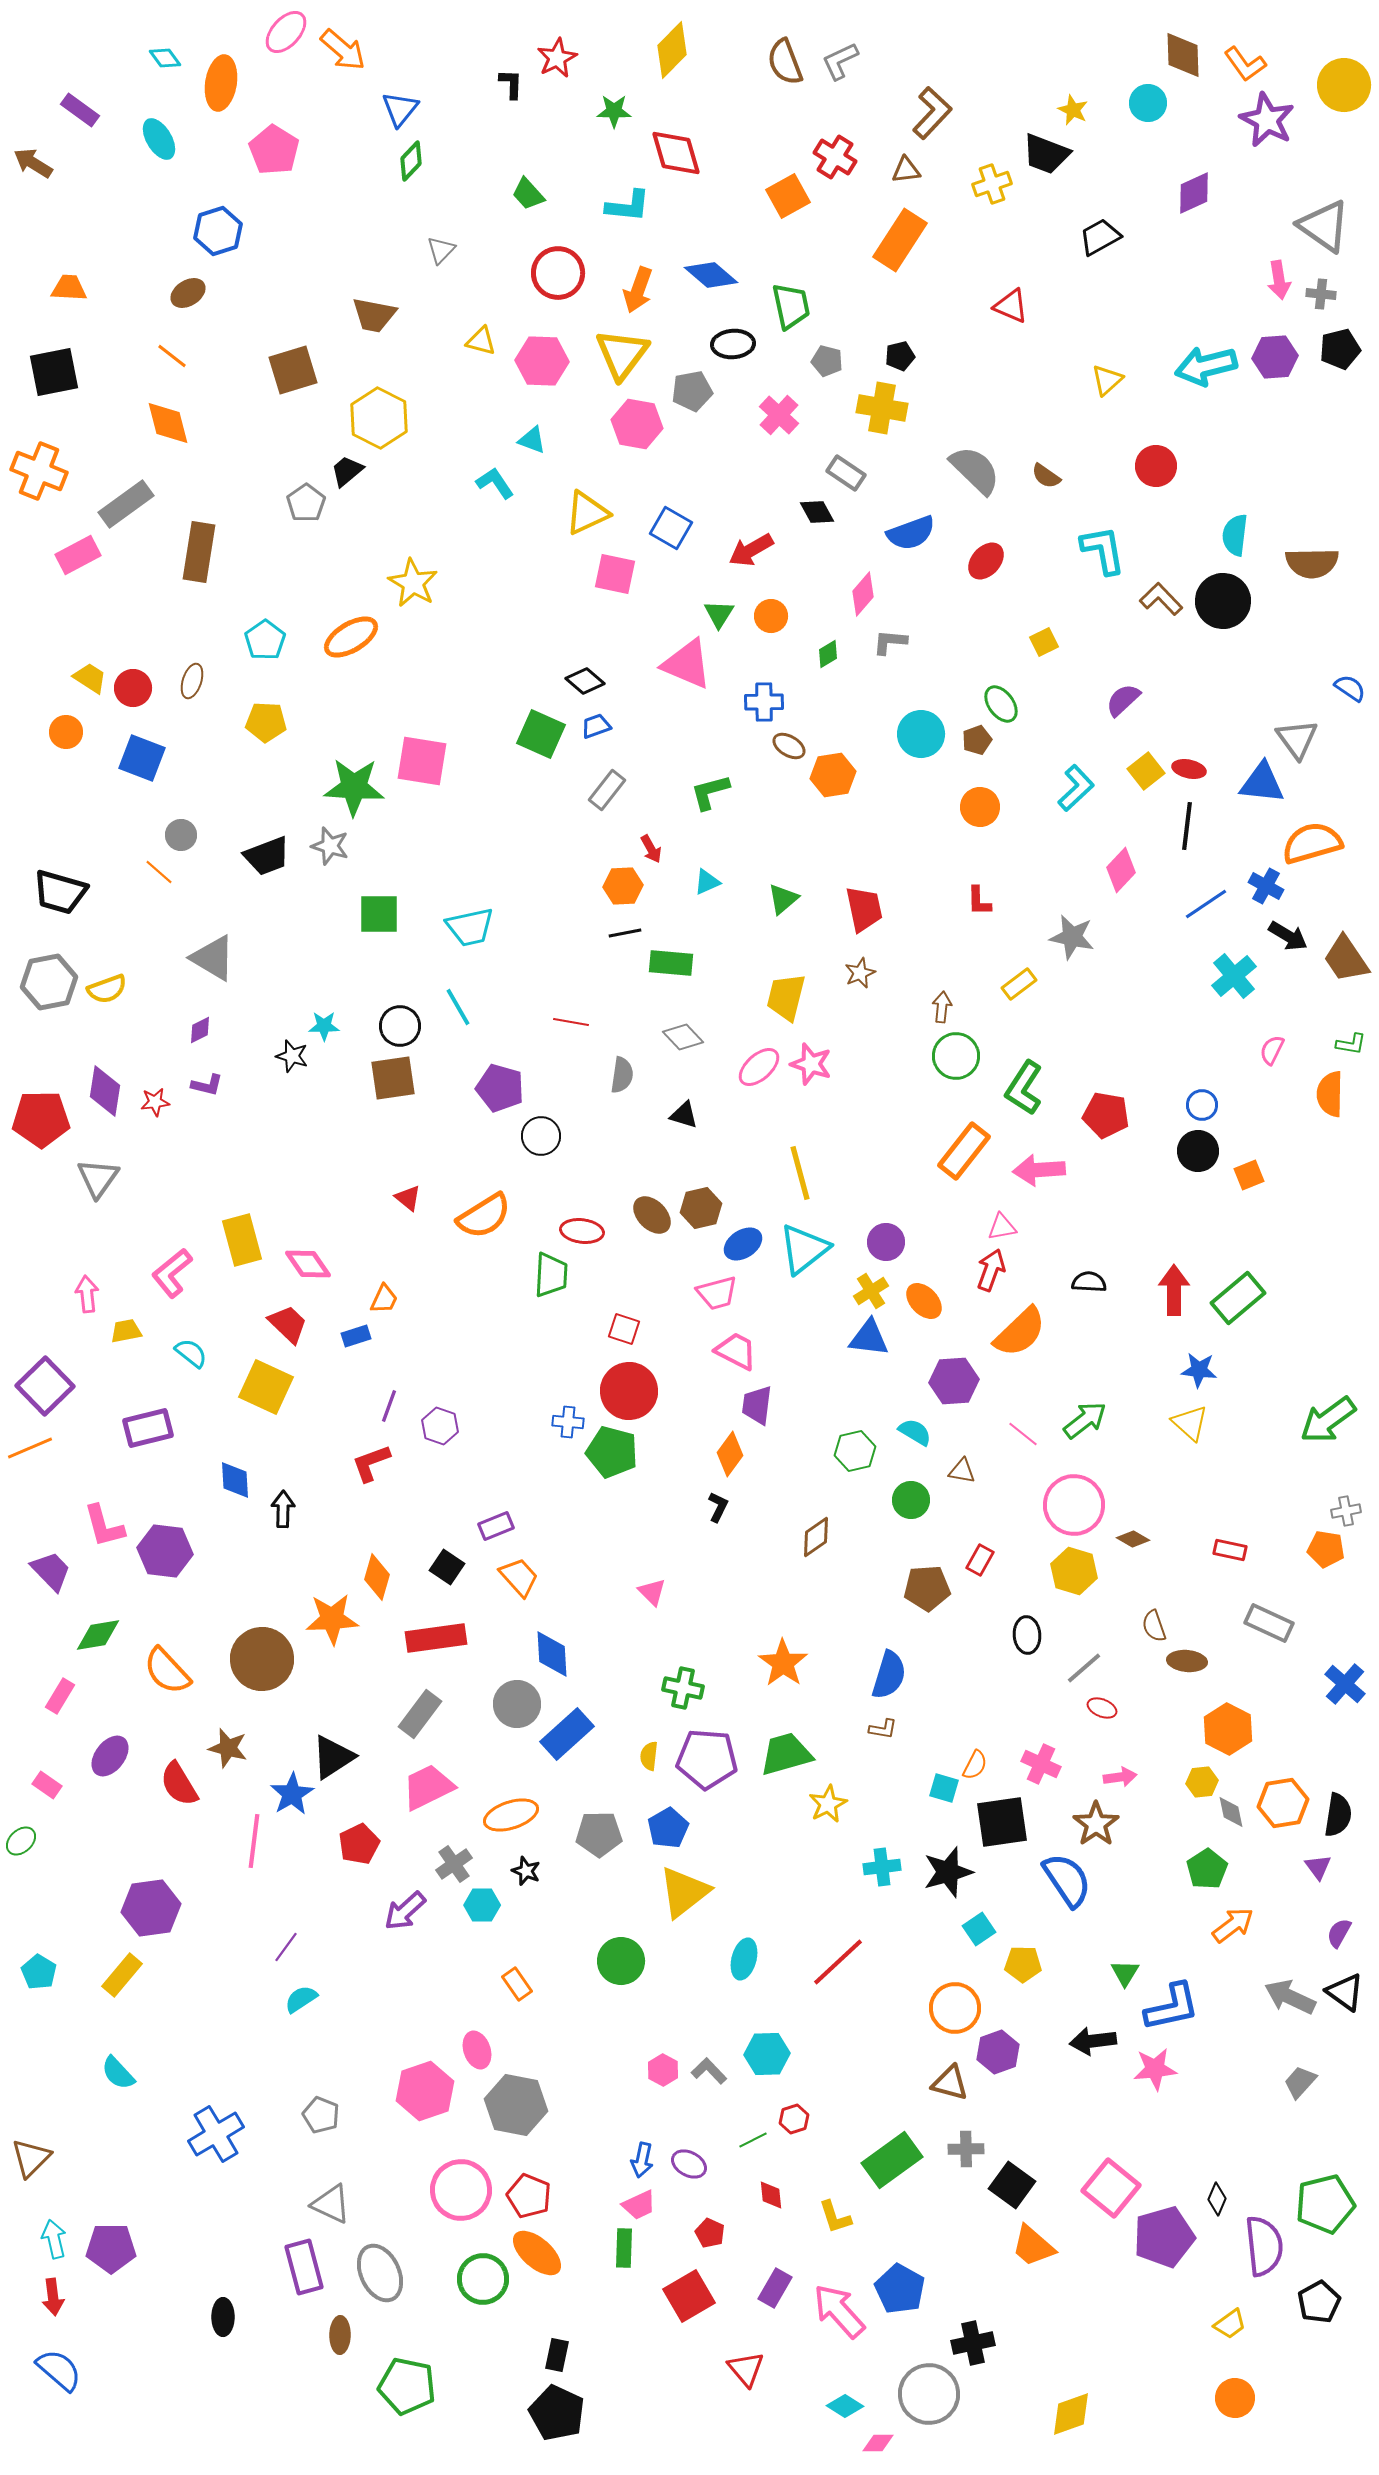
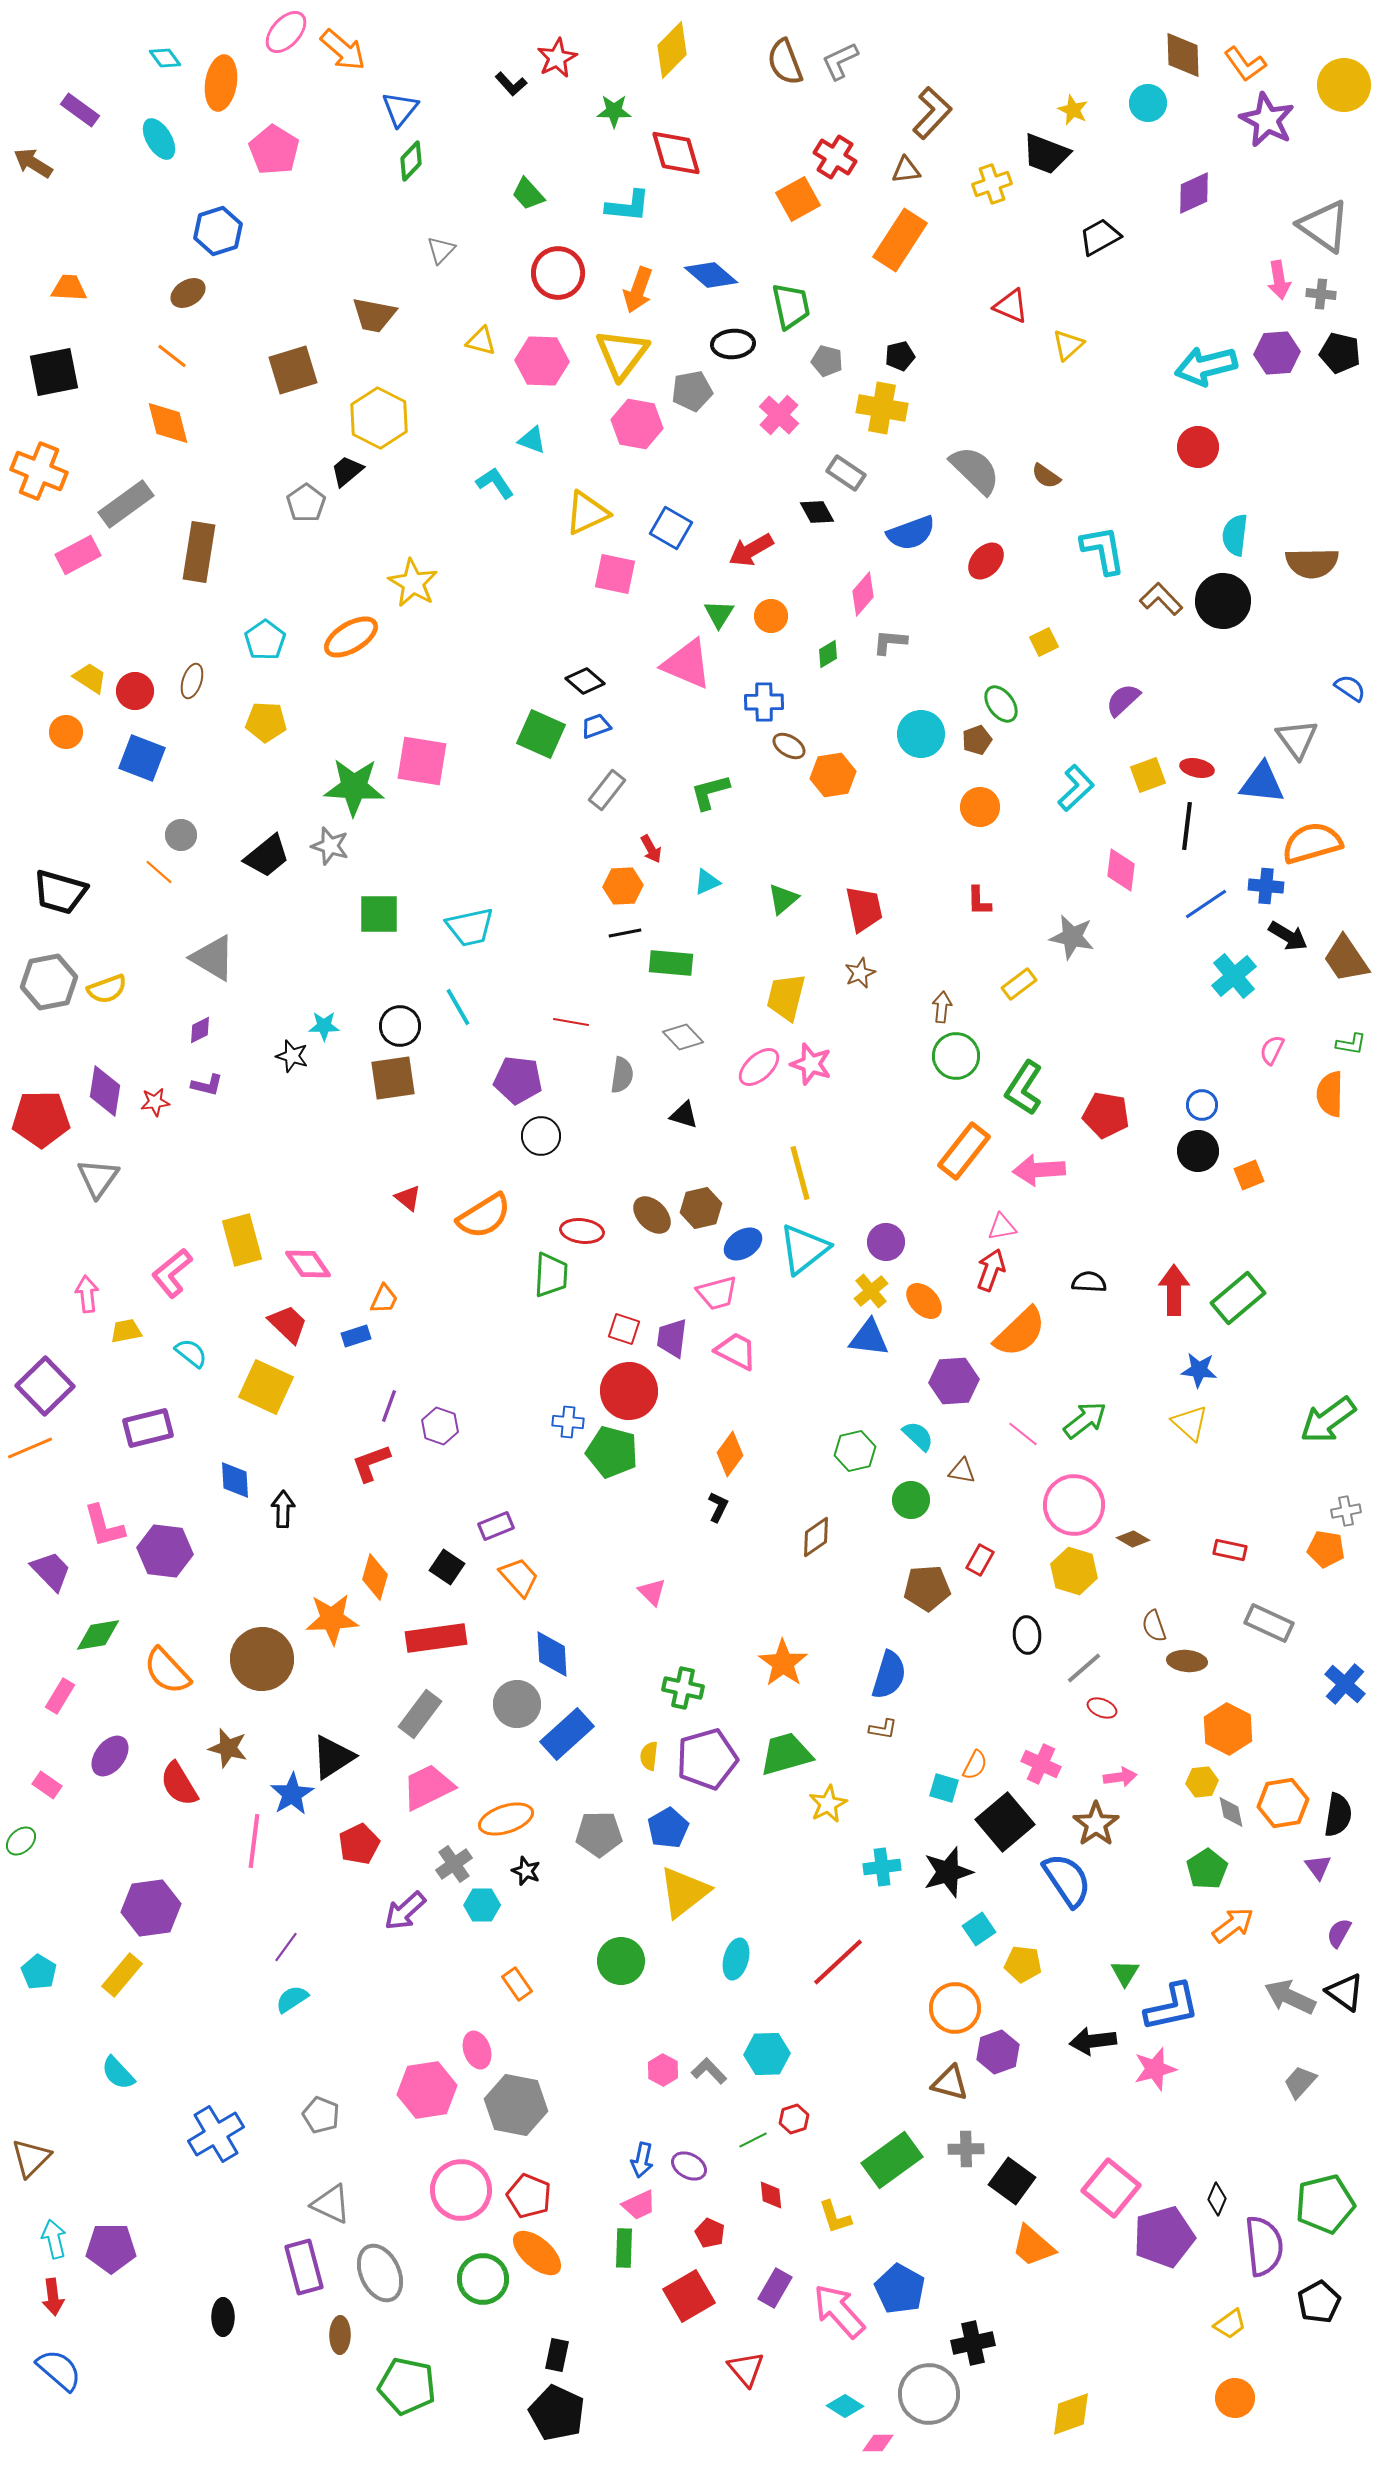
black L-shape at (511, 84): rotated 136 degrees clockwise
orange square at (788, 196): moved 10 px right, 3 px down
black pentagon at (1340, 349): moved 4 px down; rotated 27 degrees clockwise
purple hexagon at (1275, 357): moved 2 px right, 4 px up
yellow triangle at (1107, 380): moved 39 px left, 35 px up
red circle at (1156, 466): moved 42 px right, 19 px up
red circle at (133, 688): moved 2 px right, 3 px down
red ellipse at (1189, 769): moved 8 px right, 1 px up
yellow square at (1146, 771): moved 2 px right, 4 px down; rotated 18 degrees clockwise
black trapezoid at (267, 856): rotated 18 degrees counterclockwise
pink diamond at (1121, 870): rotated 36 degrees counterclockwise
blue cross at (1266, 886): rotated 24 degrees counterclockwise
purple pentagon at (500, 1088): moved 18 px right, 8 px up; rotated 9 degrees counterclockwise
yellow cross at (871, 1291): rotated 8 degrees counterclockwise
purple trapezoid at (757, 1405): moved 85 px left, 67 px up
cyan semicircle at (915, 1432): moved 3 px right, 4 px down; rotated 12 degrees clockwise
orange diamond at (377, 1577): moved 2 px left
purple pentagon at (707, 1759): rotated 20 degrees counterclockwise
orange ellipse at (511, 1815): moved 5 px left, 4 px down
black square at (1002, 1822): moved 3 px right; rotated 32 degrees counterclockwise
cyan ellipse at (744, 1959): moved 8 px left
yellow pentagon at (1023, 1964): rotated 6 degrees clockwise
cyan semicircle at (301, 1999): moved 9 px left
pink star at (1155, 2069): rotated 9 degrees counterclockwise
pink hexagon at (425, 2091): moved 2 px right, 1 px up; rotated 10 degrees clockwise
purple ellipse at (689, 2164): moved 2 px down
black square at (1012, 2185): moved 4 px up
